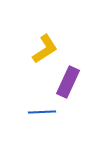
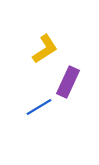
blue line: moved 3 px left, 5 px up; rotated 28 degrees counterclockwise
